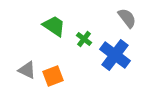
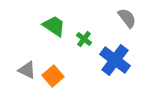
blue cross: moved 5 px down
orange square: rotated 20 degrees counterclockwise
